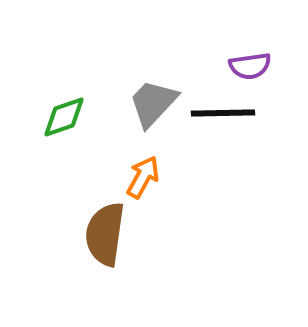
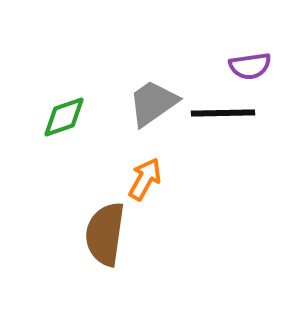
gray trapezoid: rotated 12 degrees clockwise
orange arrow: moved 2 px right, 2 px down
